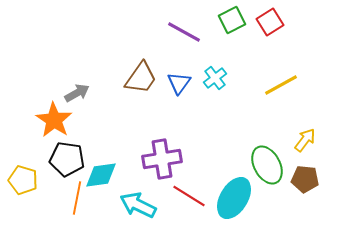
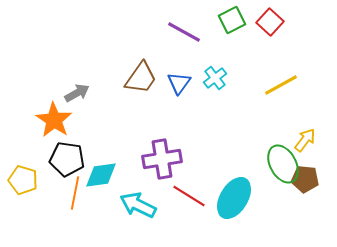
red square: rotated 16 degrees counterclockwise
green ellipse: moved 16 px right, 1 px up
orange line: moved 2 px left, 5 px up
